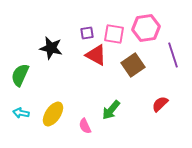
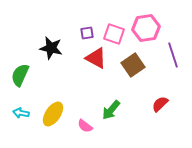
pink square: rotated 10 degrees clockwise
red triangle: moved 3 px down
pink semicircle: rotated 28 degrees counterclockwise
